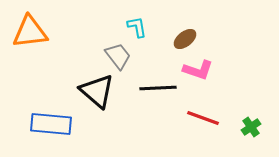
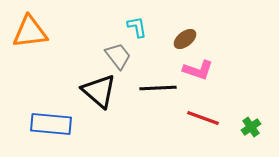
black triangle: moved 2 px right
